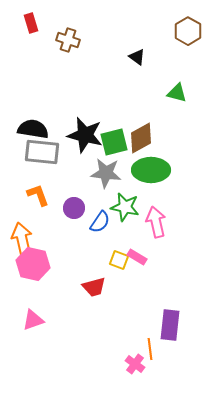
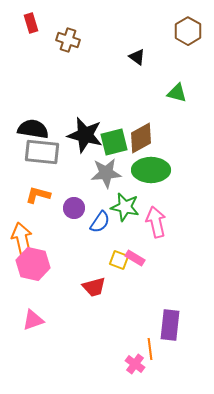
gray star: rotated 12 degrees counterclockwise
orange L-shape: rotated 55 degrees counterclockwise
pink rectangle: moved 2 px left, 1 px down
